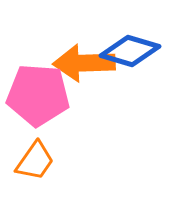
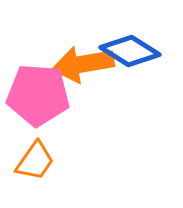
blue diamond: rotated 16 degrees clockwise
orange arrow: moved 1 px left, 1 px down; rotated 8 degrees counterclockwise
